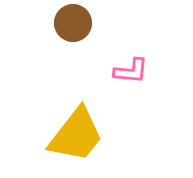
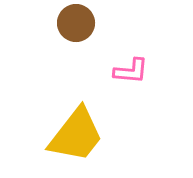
brown circle: moved 3 px right
